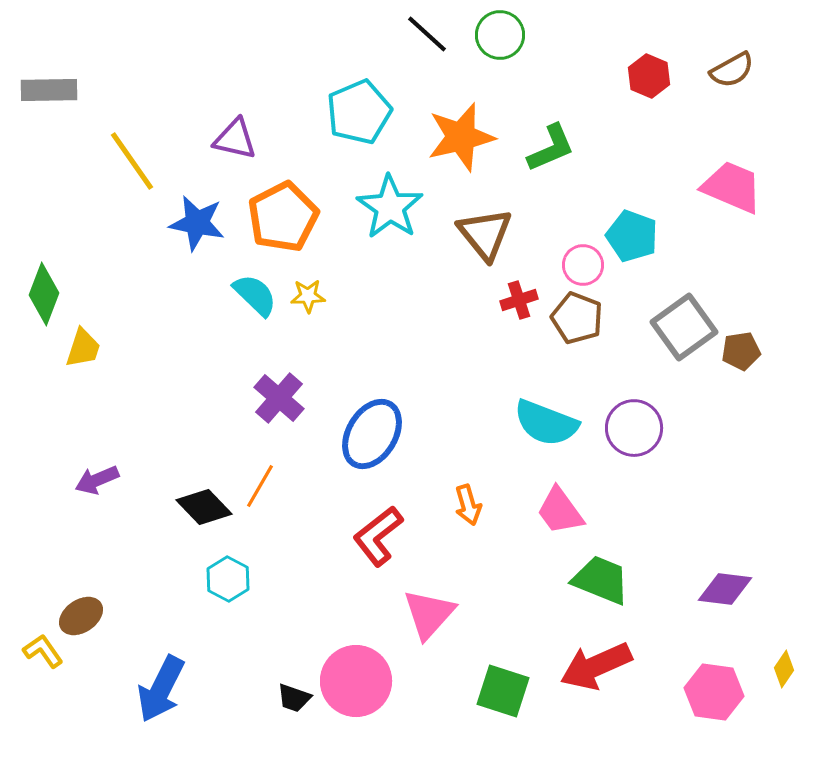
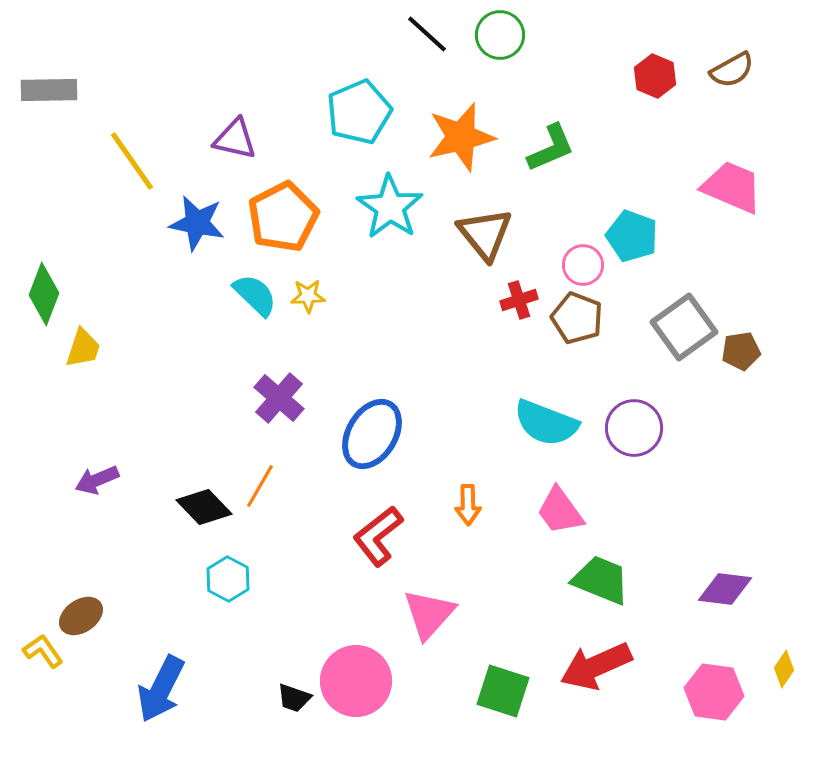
red hexagon at (649, 76): moved 6 px right
orange arrow at (468, 505): rotated 15 degrees clockwise
